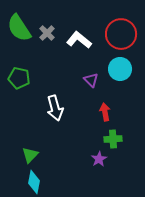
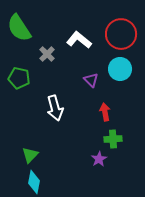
gray cross: moved 21 px down
